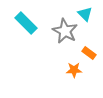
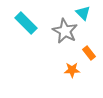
cyan triangle: moved 2 px left, 1 px up
orange rectangle: rotated 16 degrees clockwise
orange star: moved 2 px left
